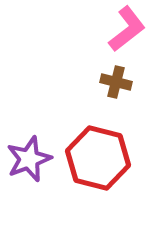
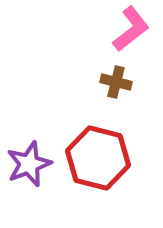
pink L-shape: moved 4 px right
purple star: moved 5 px down
